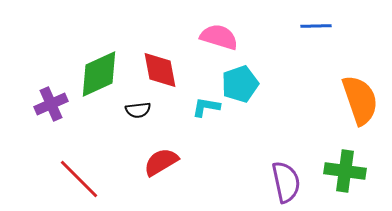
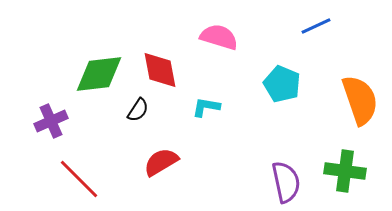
blue line: rotated 24 degrees counterclockwise
green diamond: rotated 18 degrees clockwise
cyan pentagon: moved 42 px right; rotated 30 degrees counterclockwise
purple cross: moved 17 px down
black semicircle: rotated 50 degrees counterclockwise
